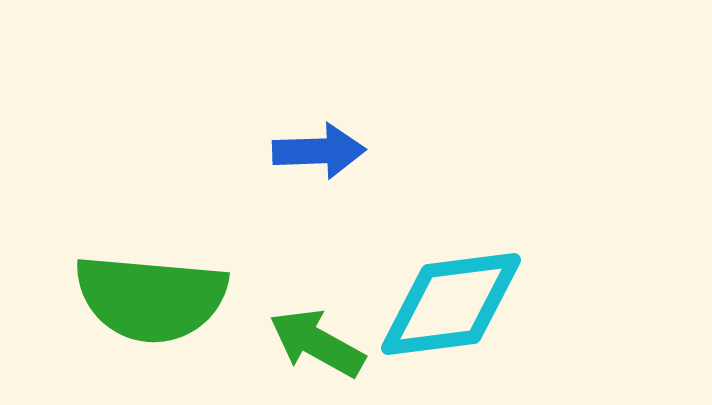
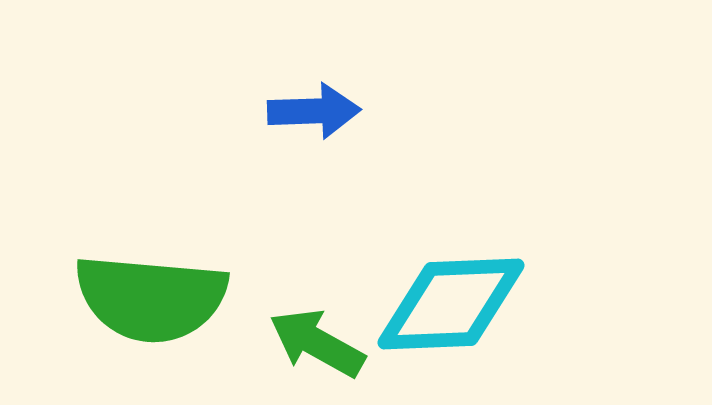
blue arrow: moved 5 px left, 40 px up
cyan diamond: rotated 5 degrees clockwise
